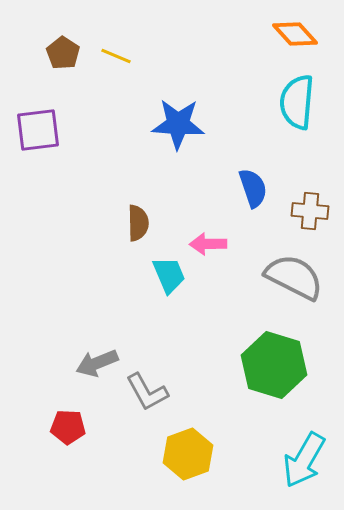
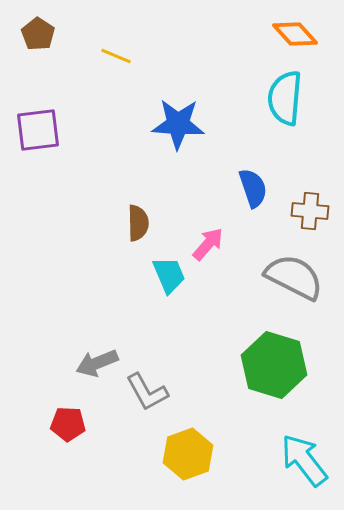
brown pentagon: moved 25 px left, 19 px up
cyan semicircle: moved 12 px left, 4 px up
pink arrow: rotated 132 degrees clockwise
red pentagon: moved 3 px up
cyan arrow: rotated 112 degrees clockwise
